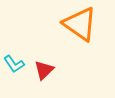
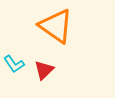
orange triangle: moved 24 px left, 2 px down
